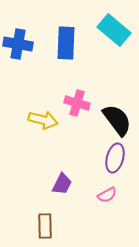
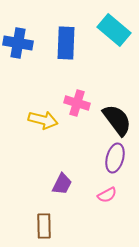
blue cross: moved 1 px up
brown rectangle: moved 1 px left
